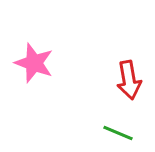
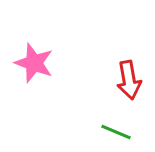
green line: moved 2 px left, 1 px up
